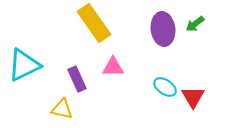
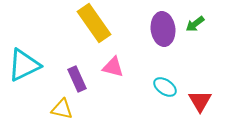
pink triangle: rotated 15 degrees clockwise
red triangle: moved 7 px right, 4 px down
